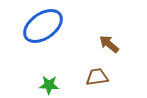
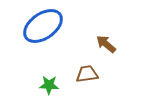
brown arrow: moved 3 px left
brown trapezoid: moved 10 px left, 3 px up
